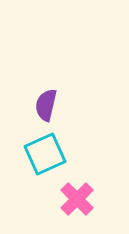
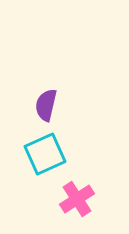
pink cross: rotated 12 degrees clockwise
